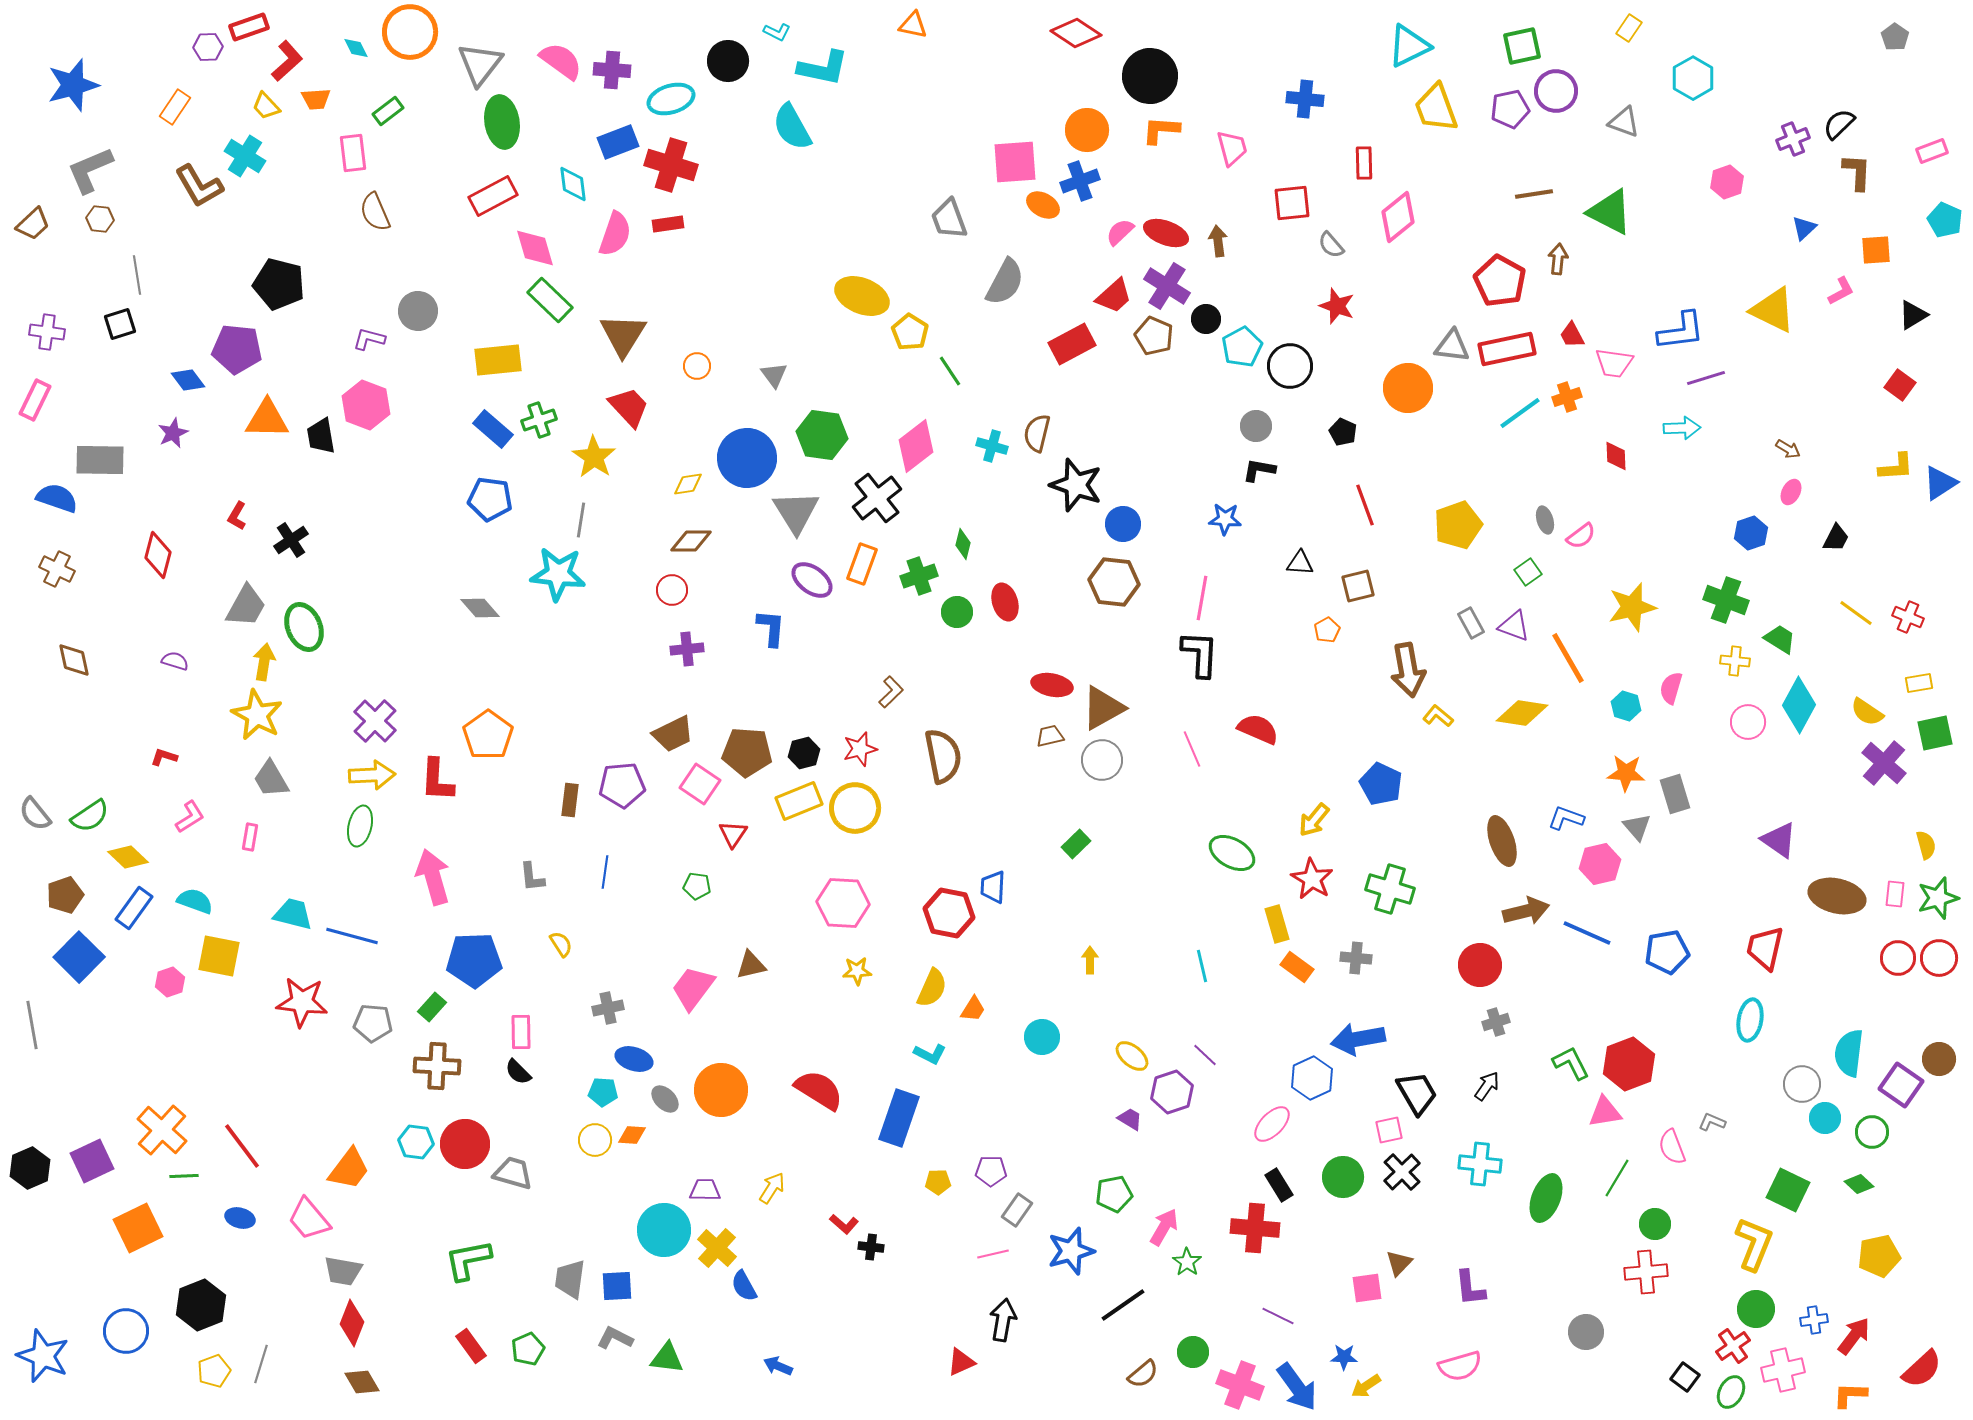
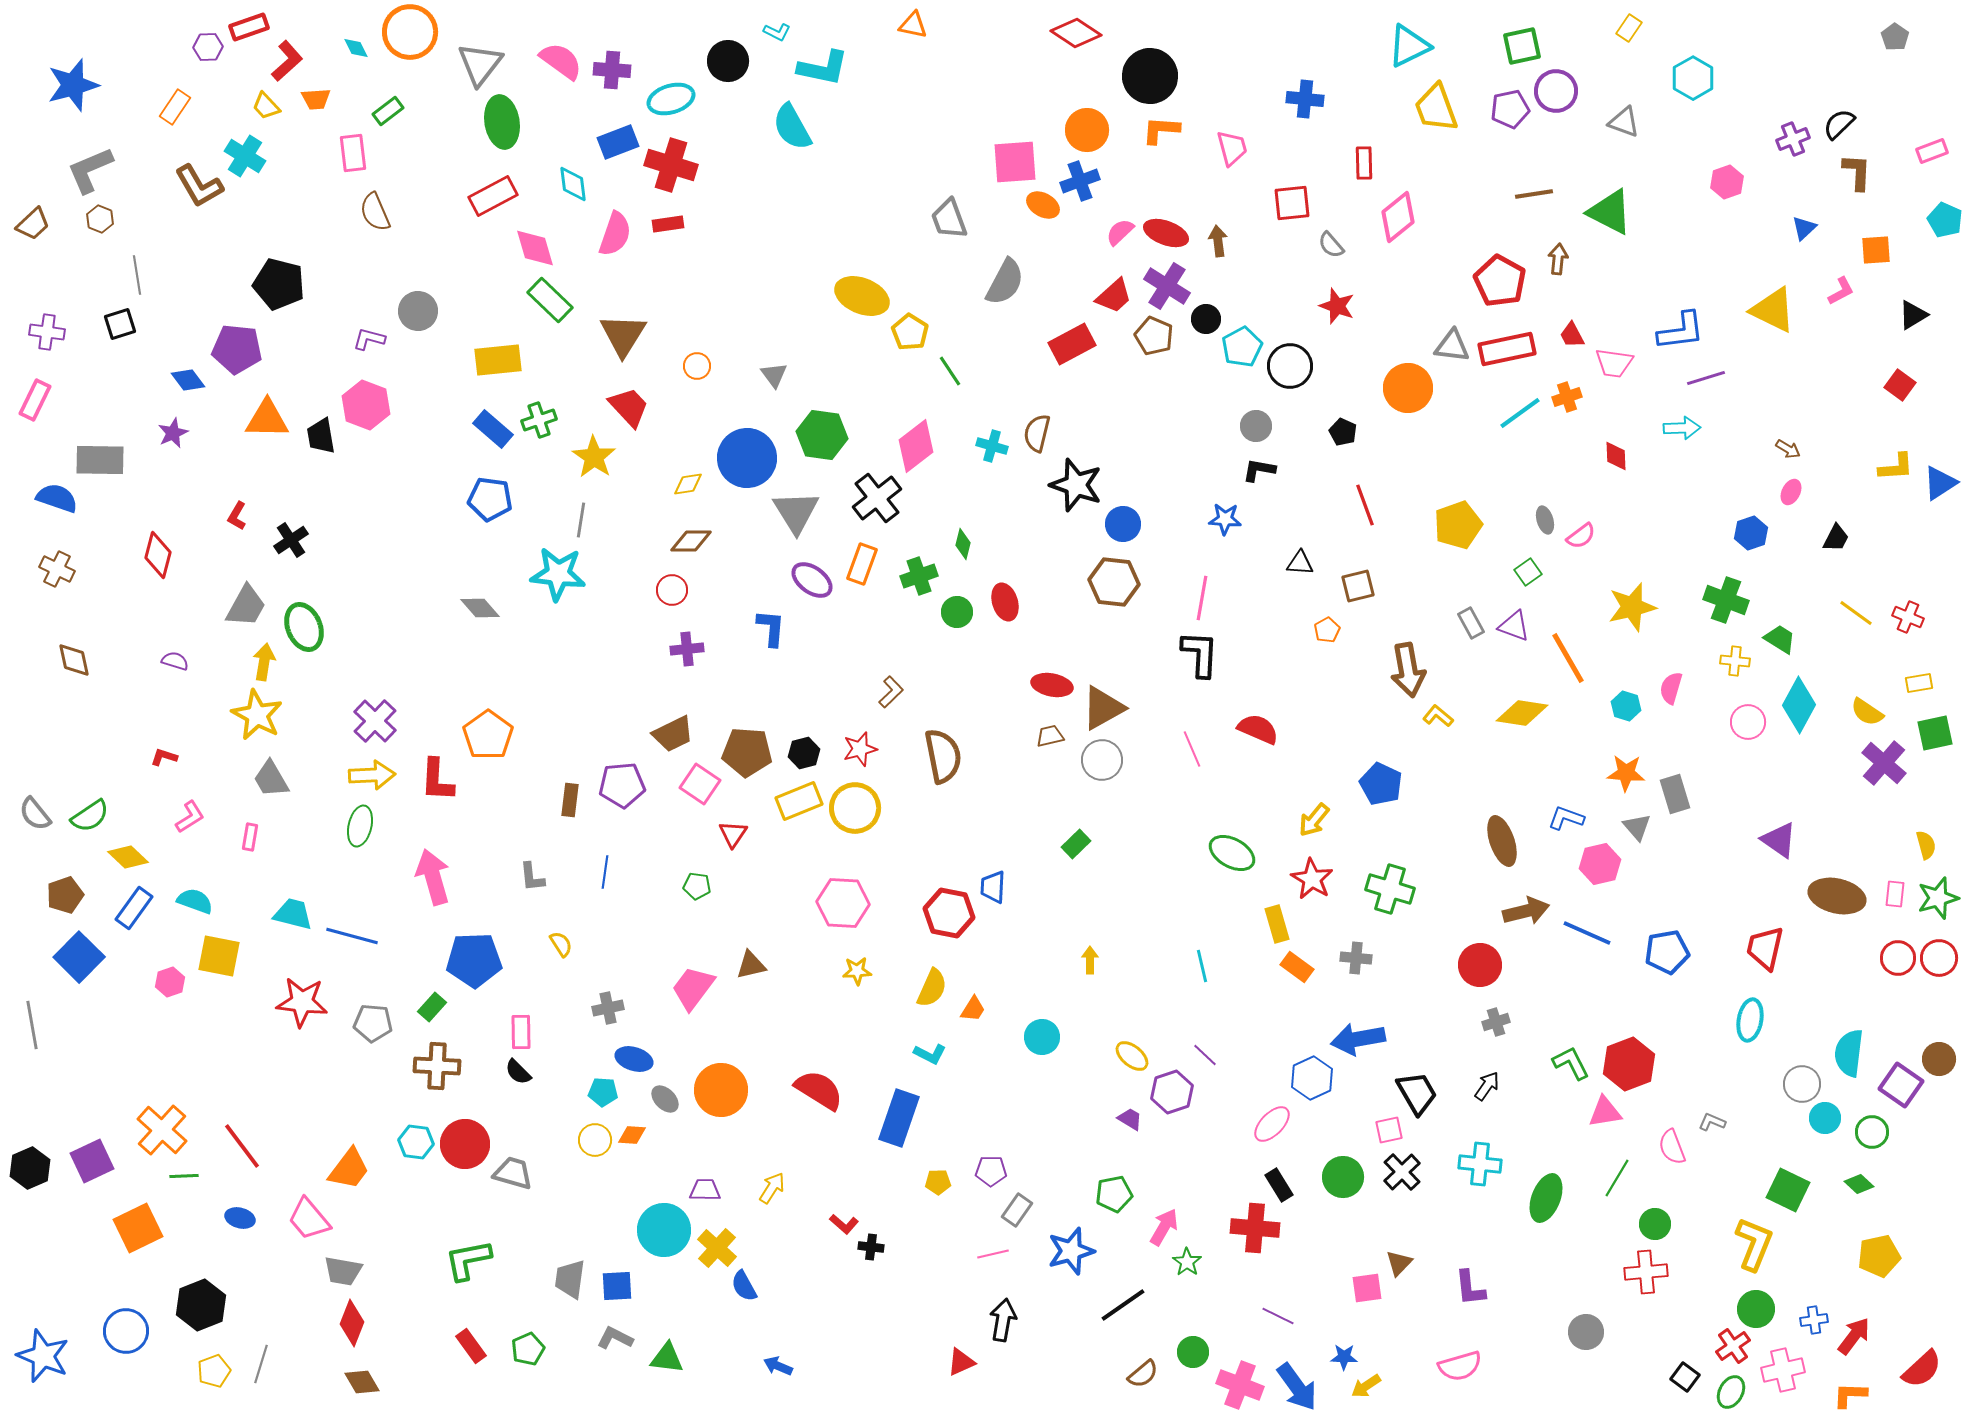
brown hexagon at (100, 219): rotated 16 degrees clockwise
